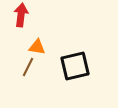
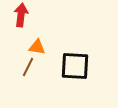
black square: rotated 16 degrees clockwise
